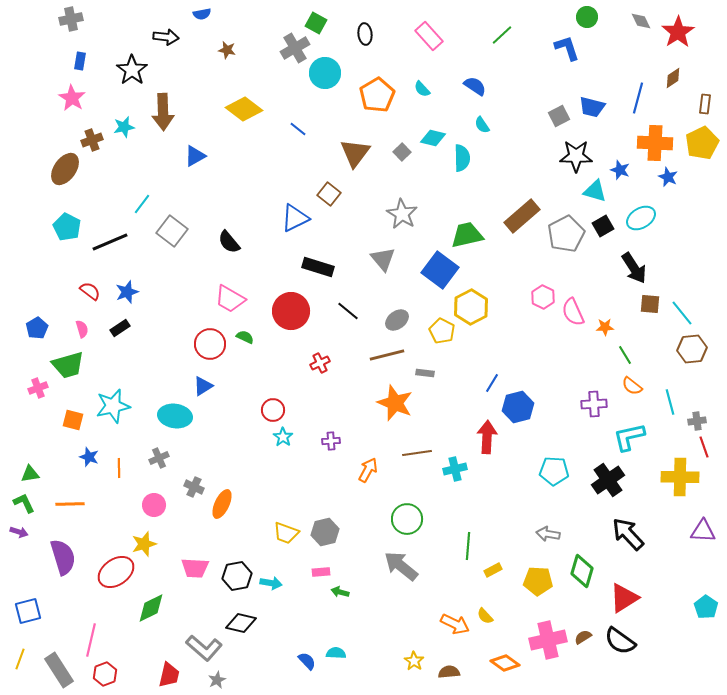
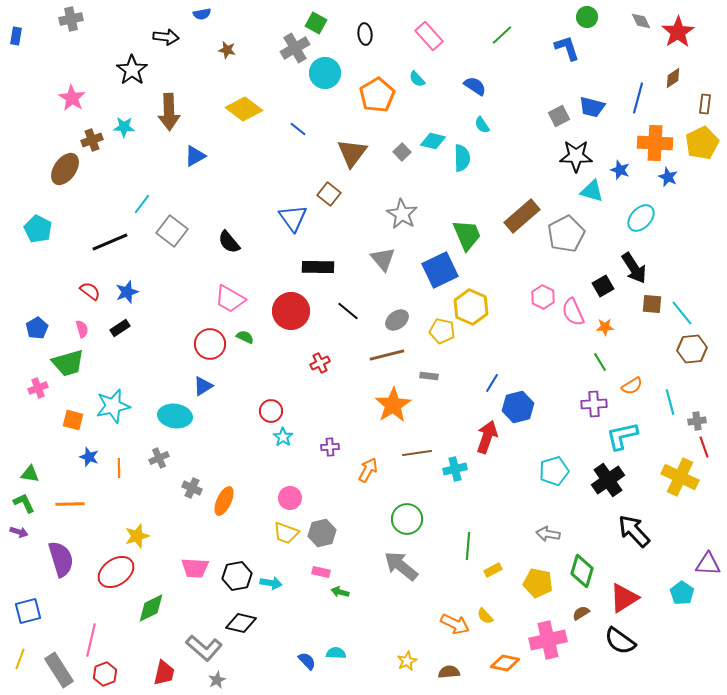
blue rectangle at (80, 61): moved 64 px left, 25 px up
cyan semicircle at (422, 89): moved 5 px left, 10 px up
brown arrow at (163, 112): moved 6 px right
cyan star at (124, 127): rotated 15 degrees clockwise
cyan diamond at (433, 138): moved 3 px down
brown triangle at (355, 153): moved 3 px left
cyan triangle at (595, 191): moved 3 px left
blue triangle at (295, 218): moved 2 px left; rotated 40 degrees counterclockwise
cyan ellipse at (641, 218): rotated 16 degrees counterclockwise
black square at (603, 226): moved 60 px down
cyan pentagon at (67, 227): moved 29 px left, 2 px down
green trapezoid at (467, 235): rotated 80 degrees clockwise
black rectangle at (318, 267): rotated 16 degrees counterclockwise
blue square at (440, 270): rotated 27 degrees clockwise
brown square at (650, 304): moved 2 px right
yellow hexagon at (471, 307): rotated 8 degrees counterclockwise
yellow pentagon at (442, 331): rotated 15 degrees counterclockwise
green line at (625, 355): moved 25 px left, 7 px down
green trapezoid at (68, 365): moved 2 px up
gray rectangle at (425, 373): moved 4 px right, 3 px down
orange semicircle at (632, 386): rotated 70 degrees counterclockwise
orange star at (395, 403): moved 2 px left, 2 px down; rotated 18 degrees clockwise
red circle at (273, 410): moved 2 px left, 1 px down
red arrow at (487, 437): rotated 16 degrees clockwise
cyan L-shape at (629, 437): moved 7 px left, 1 px up
purple cross at (331, 441): moved 1 px left, 6 px down
cyan pentagon at (554, 471): rotated 20 degrees counterclockwise
green triangle at (30, 474): rotated 18 degrees clockwise
yellow cross at (680, 477): rotated 24 degrees clockwise
gray cross at (194, 487): moved 2 px left, 1 px down
orange ellipse at (222, 504): moved 2 px right, 3 px up
pink circle at (154, 505): moved 136 px right, 7 px up
purple triangle at (703, 531): moved 5 px right, 33 px down
gray hexagon at (325, 532): moved 3 px left, 1 px down
black arrow at (628, 534): moved 6 px right, 3 px up
yellow star at (144, 544): moved 7 px left, 8 px up
purple semicircle at (63, 557): moved 2 px left, 2 px down
pink rectangle at (321, 572): rotated 18 degrees clockwise
yellow pentagon at (538, 581): moved 2 px down; rotated 8 degrees clockwise
cyan pentagon at (706, 607): moved 24 px left, 14 px up
brown semicircle at (583, 637): moved 2 px left, 24 px up
yellow star at (414, 661): moved 7 px left; rotated 12 degrees clockwise
orange diamond at (505, 663): rotated 24 degrees counterclockwise
red trapezoid at (169, 675): moved 5 px left, 2 px up
